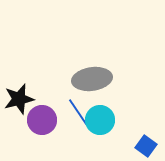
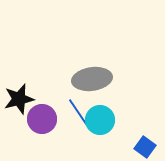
purple circle: moved 1 px up
blue square: moved 1 px left, 1 px down
